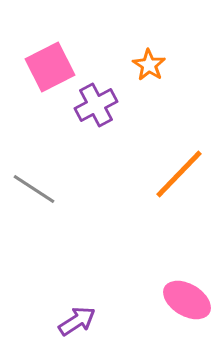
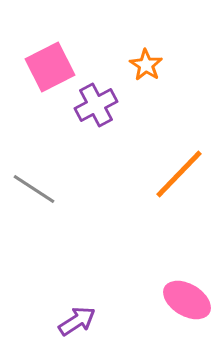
orange star: moved 3 px left
